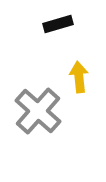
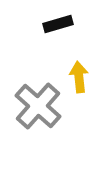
gray cross: moved 5 px up
